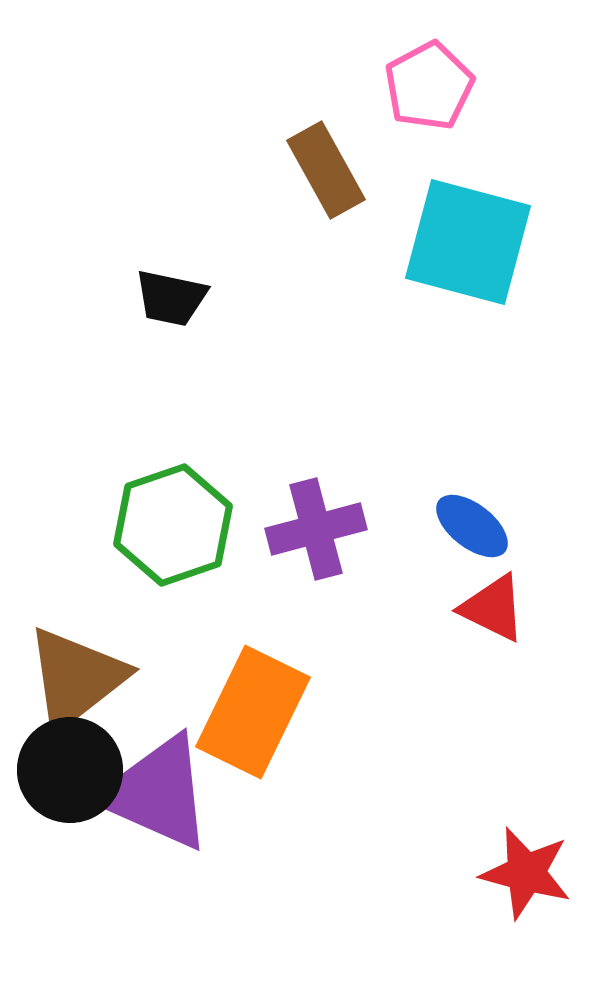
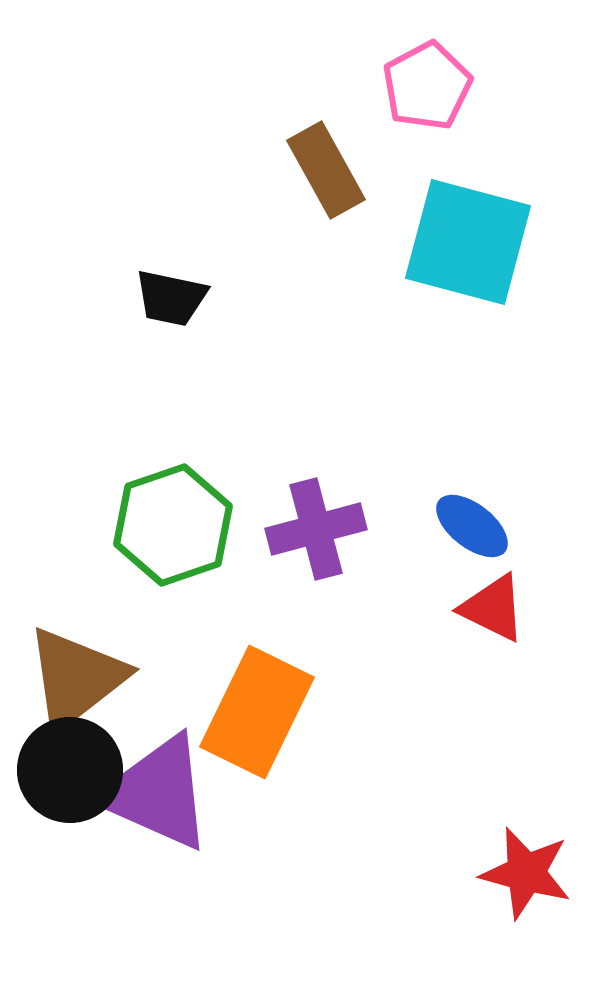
pink pentagon: moved 2 px left
orange rectangle: moved 4 px right
